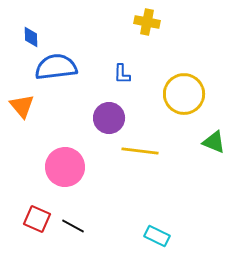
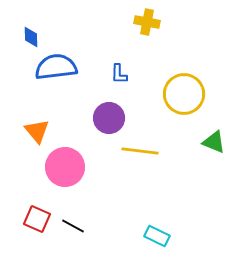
blue L-shape: moved 3 px left
orange triangle: moved 15 px right, 25 px down
